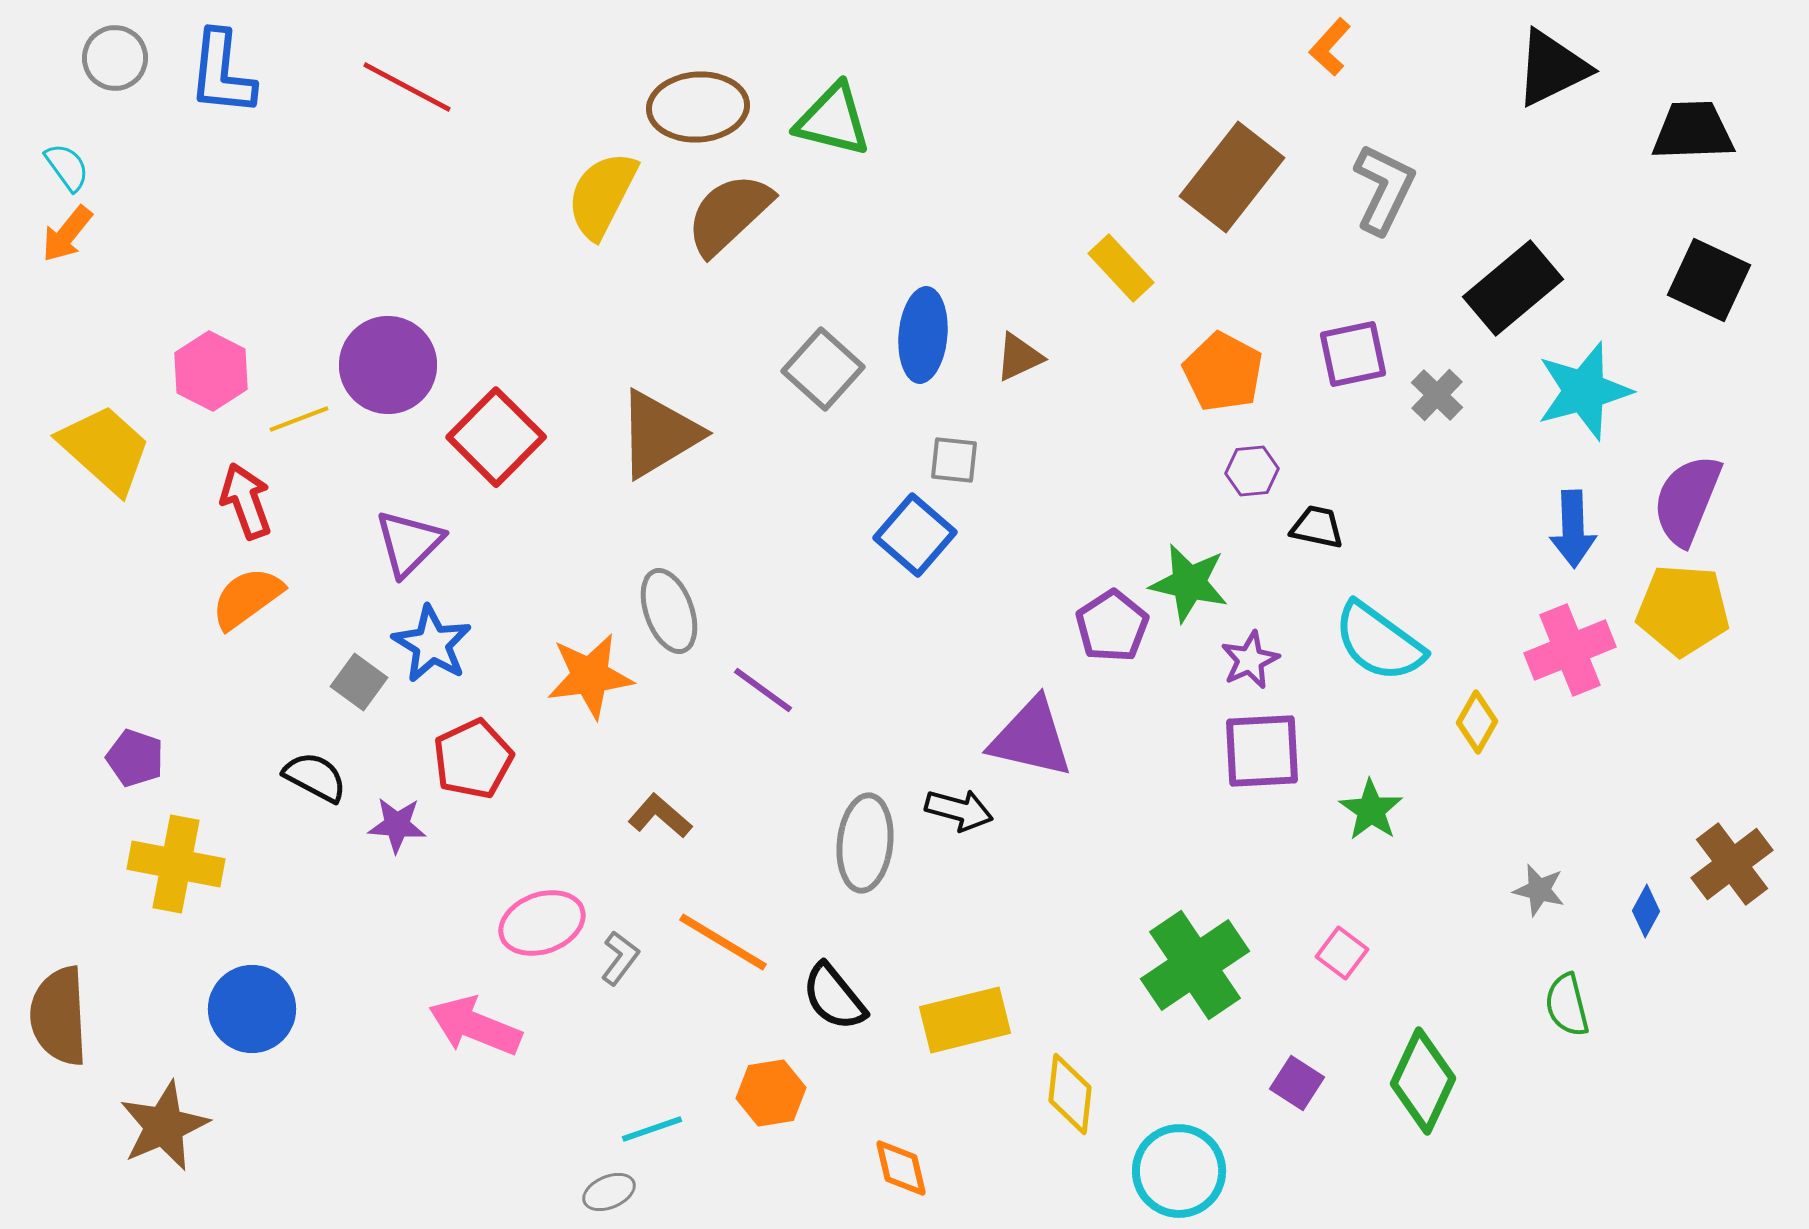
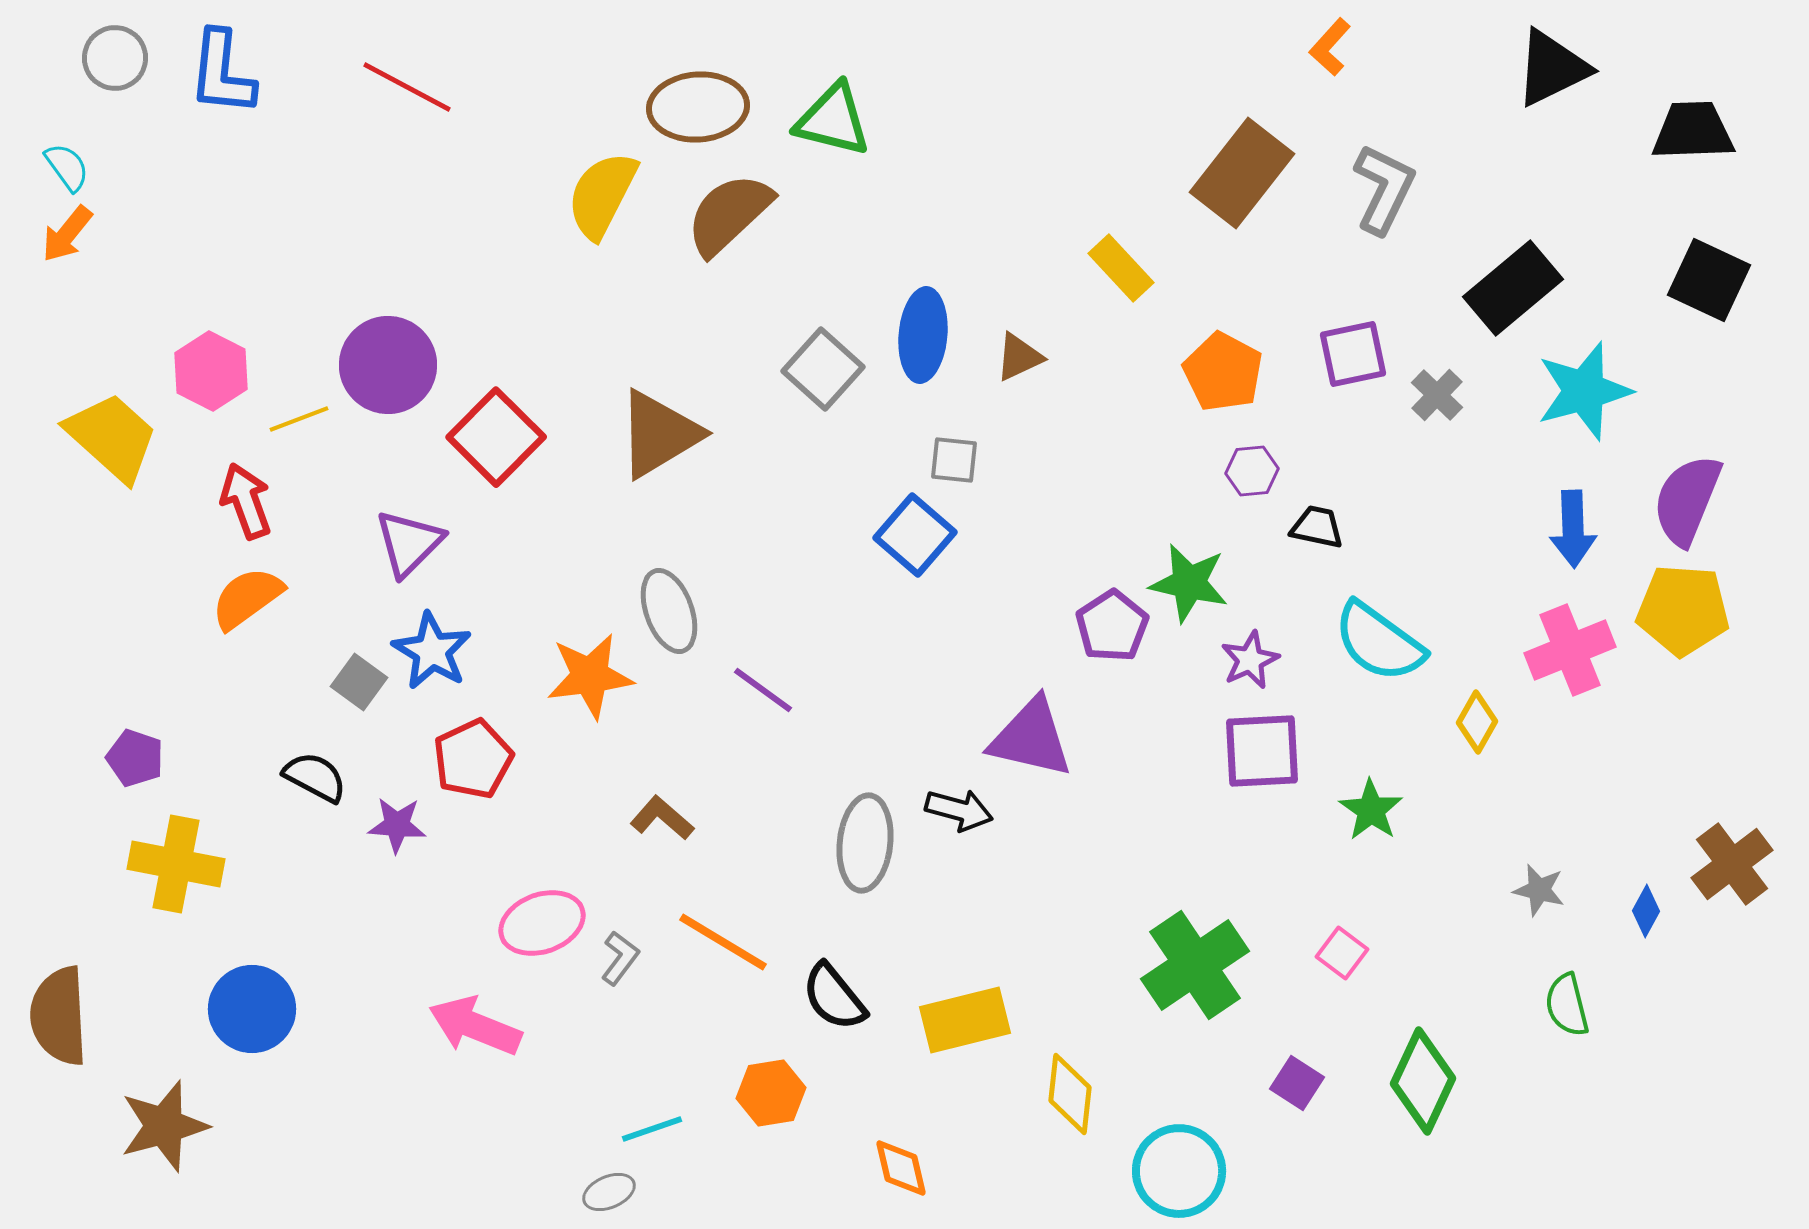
brown rectangle at (1232, 177): moved 10 px right, 4 px up
yellow trapezoid at (105, 449): moved 7 px right, 12 px up
blue star at (432, 644): moved 7 px down
brown L-shape at (660, 816): moved 2 px right, 2 px down
brown star at (164, 1126): rotated 8 degrees clockwise
